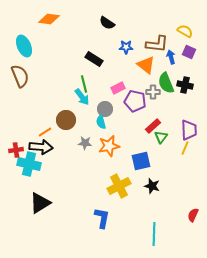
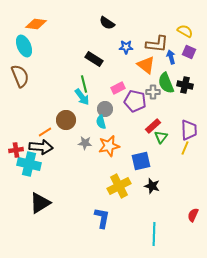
orange diamond: moved 13 px left, 5 px down
